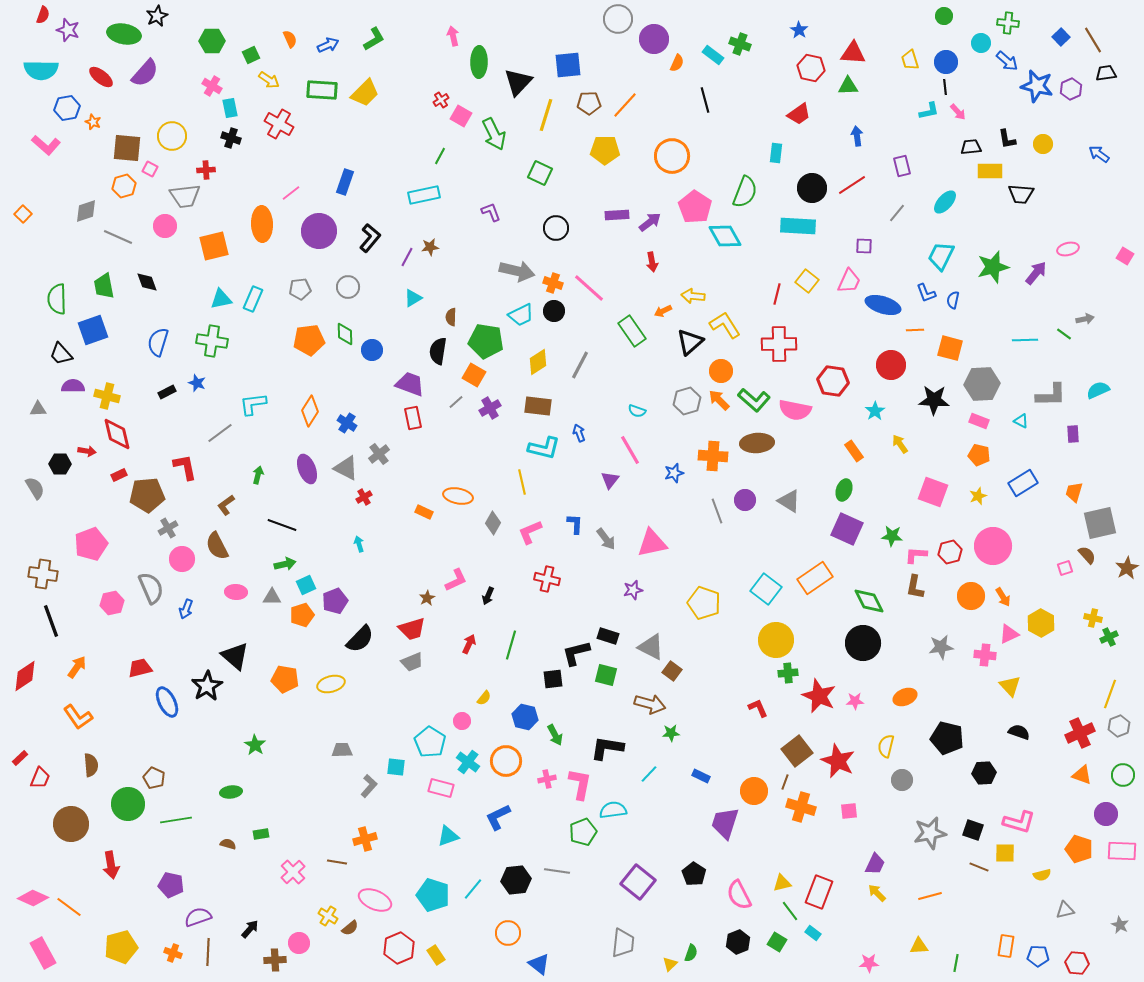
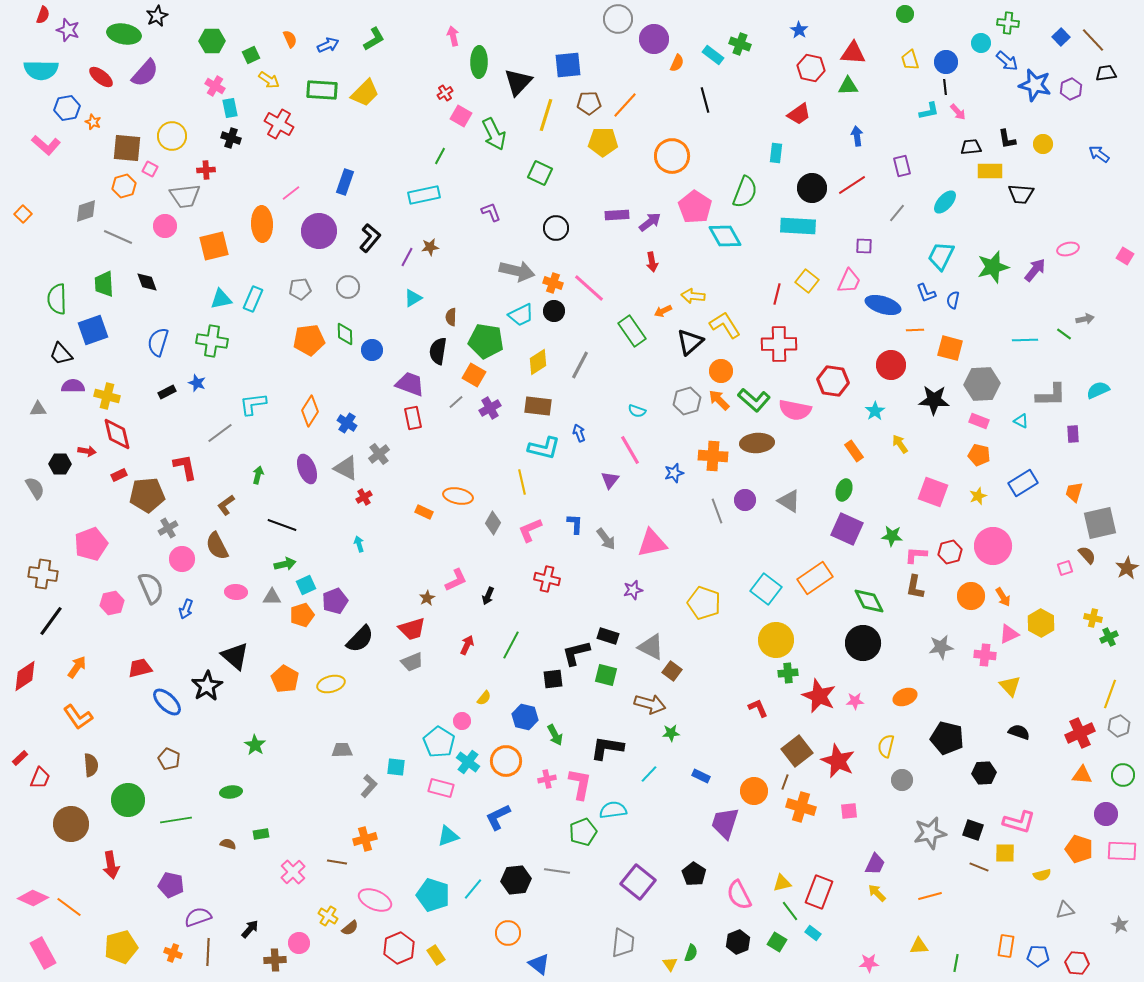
green circle at (944, 16): moved 39 px left, 2 px up
brown line at (1093, 40): rotated 12 degrees counterclockwise
pink cross at (212, 86): moved 3 px right
blue star at (1037, 86): moved 2 px left, 1 px up
red cross at (441, 100): moved 4 px right, 7 px up
yellow pentagon at (605, 150): moved 2 px left, 8 px up
purple arrow at (1036, 273): moved 1 px left, 3 px up
green trapezoid at (104, 286): moved 2 px up; rotated 8 degrees clockwise
pink L-shape at (530, 532): moved 2 px up
black line at (51, 621): rotated 56 degrees clockwise
red arrow at (469, 644): moved 2 px left, 1 px down
green line at (511, 645): rotated 12 degrees clockwise
orange pentagon at (285, 679): rotated 20 degrees clockwise
blue ellipse at (167, 702): rotated 20 degrees counterclockwise
cyan pentagon at (430, 742): moved 9 px right
orange triangle at (1082, 775): rotated 15 degrees counterclockwise
brown pentagon at (154, 778): moved 15 px right, 19 px up
green circle at (128, 804): moved 4 px up
yellow triangle at (670, 964): rotated 21 degrees counterclockwise
